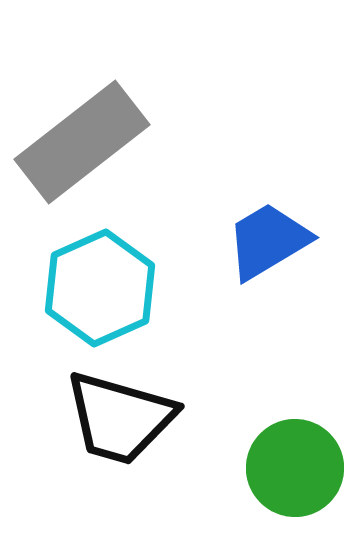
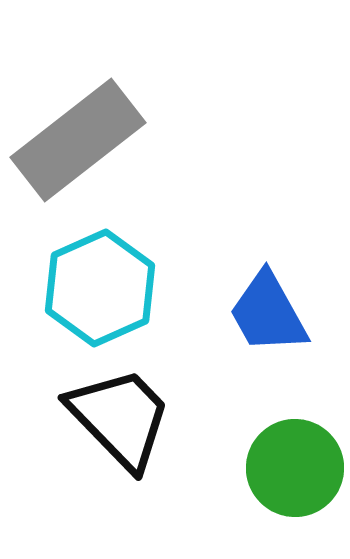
gray rectangle: moved 4 px left, 2 px up
blue trapezoid: moved 72 px down; rotated 88 degrees counterclockwise
black trapezoid: rotated 150 degrees counterclockwise
